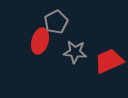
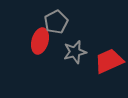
gray star: rotated 20 degrees counterclockwise
